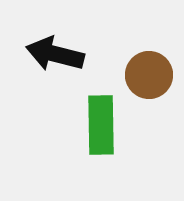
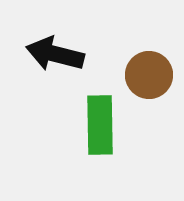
green rectangle: moved 1 px left
